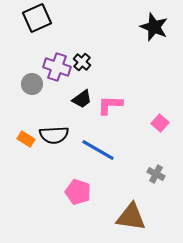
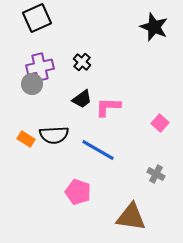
purple cross: moved 17 px left; rotated 32 degrees counterclockwise
pink L-shape: moved 2 px left, 2 px down
